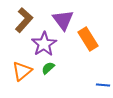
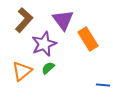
purple star: rotated 10 degrees clockwise
